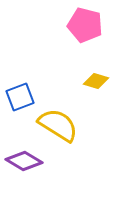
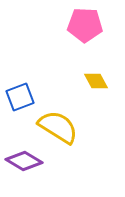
pink pentagon: rotated 12 degrees counterclockwise
yellow diamond: rotated 45 degrees clockwise
yellow semicircle: moved 2 px down
